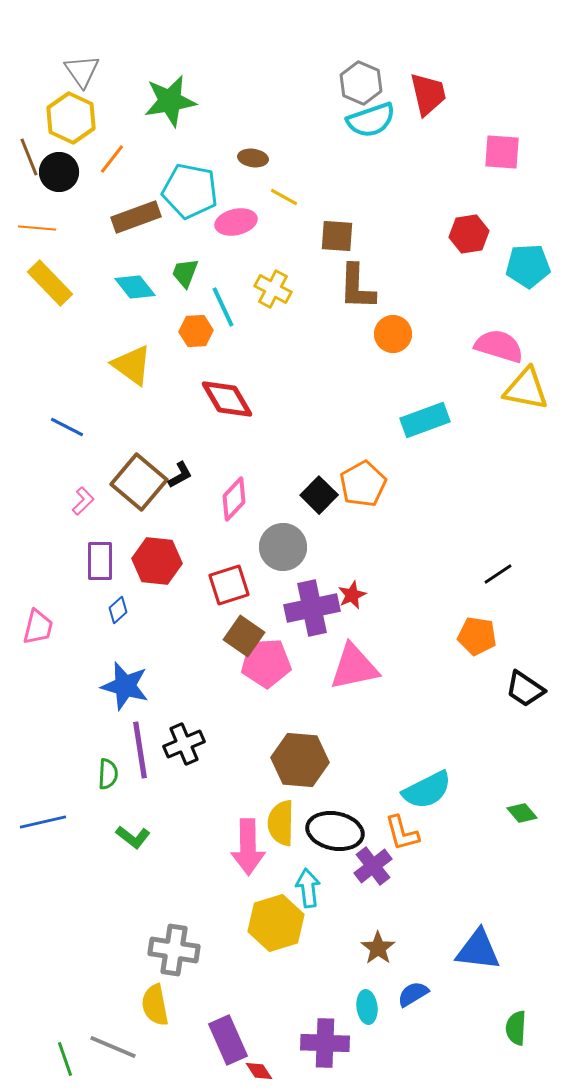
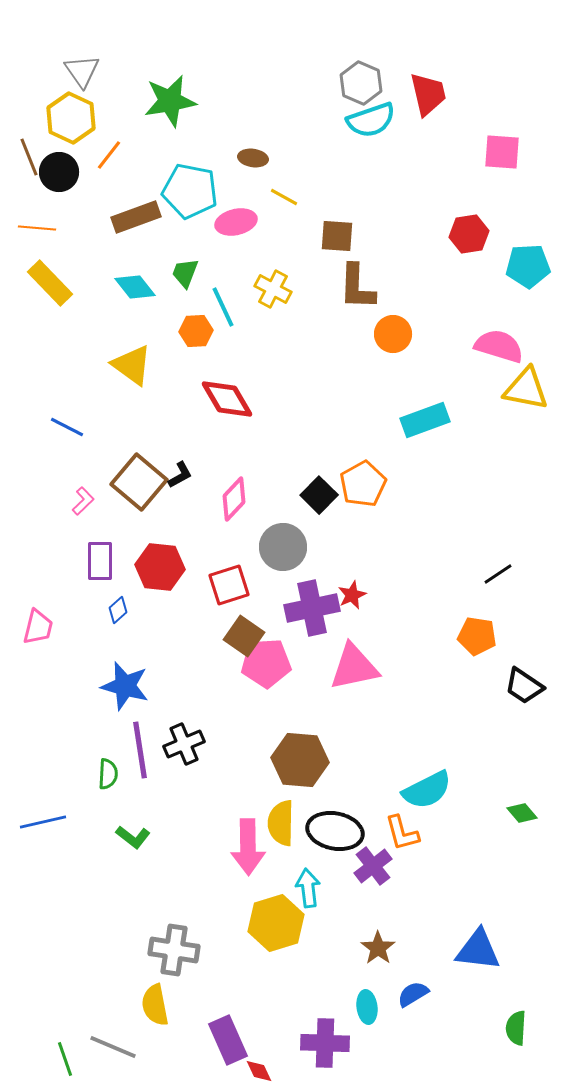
orange line at (112, 159): moved 3 px left, 4 px up
red hexagon at (157, 561): moved 3 px right, 6 px down
black trapezoid at (525, 689): moved 1 px left, 3 px up
red diamond at (259, 1071): rotated 8 degrees clockwise
